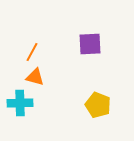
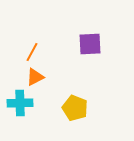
orange triangle: rotated 42 degrees counterclockwise
yellow pentagon: moved 23 px left, 3 px down
